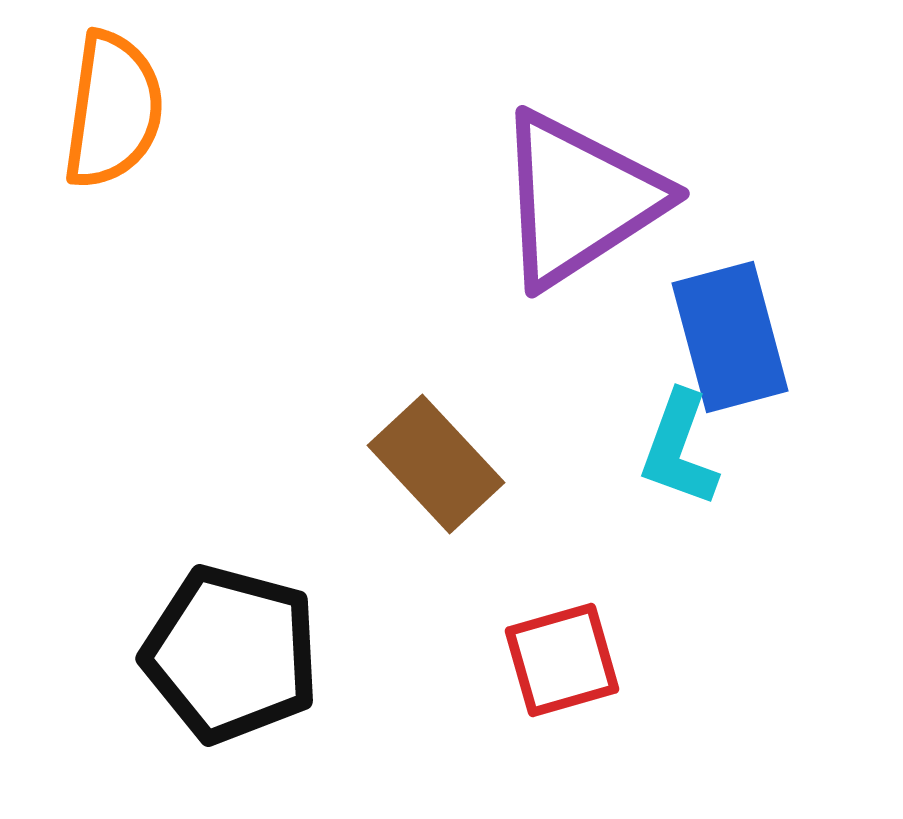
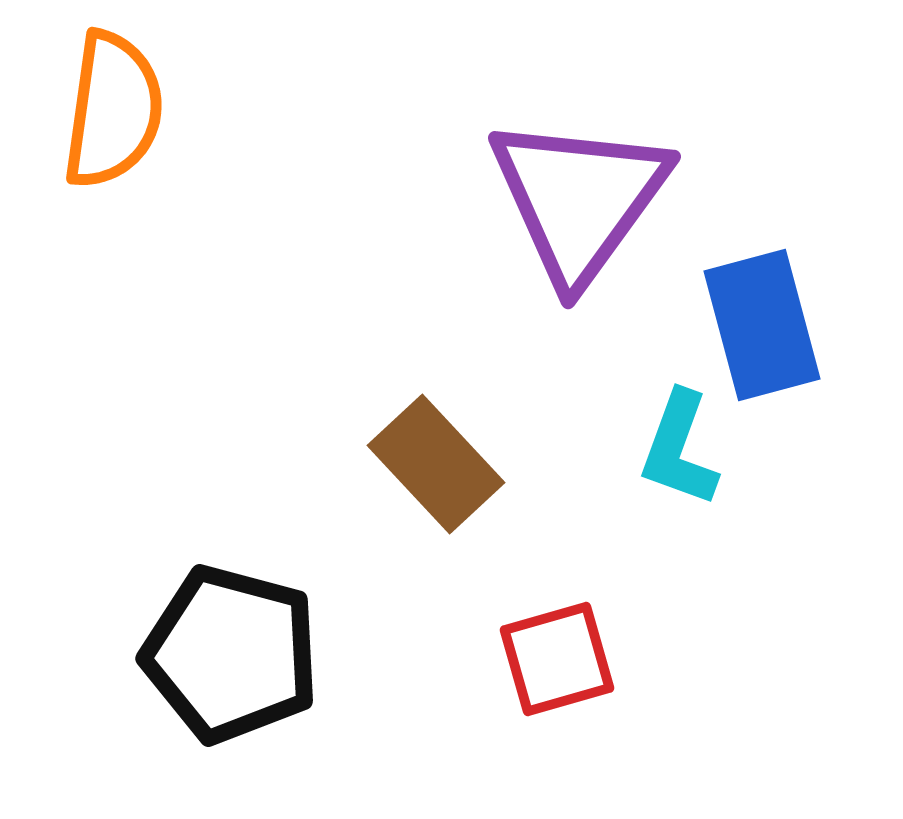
purple triangle: rotated 21 degrees counterclockwise
blue rectangle: moved 32 px right, 12 px up
red square: moved 5 px left, 1 px up
